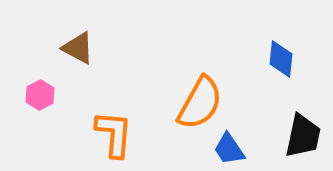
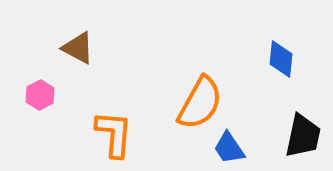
blue trapezoid: moved 1 px up
